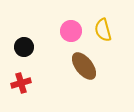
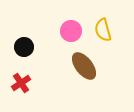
red cross: rotated 18 degrees counterclockwise
